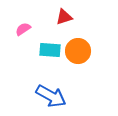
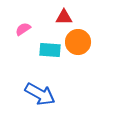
red triangle: rotated 18 degrees clockwise
orange circle: moved 9 px up
blue arrow: moved 11 px left, 2 px up
